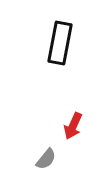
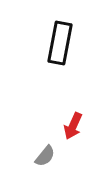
gray semicircle: moved 1 px left, 3 px up
